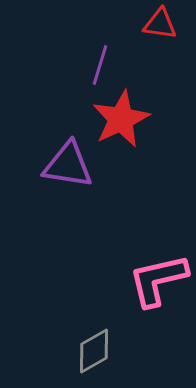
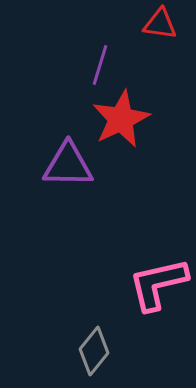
purple triangle: rotated 8 degrees counterclockwise
pink L-shape: moved 4 px down
gray diamond: rotated 21 degrees counterclockwise
